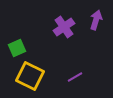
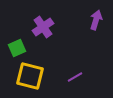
purple cross: moved 21 px left
yellow square: rotated 12 degrees counterclockwise
